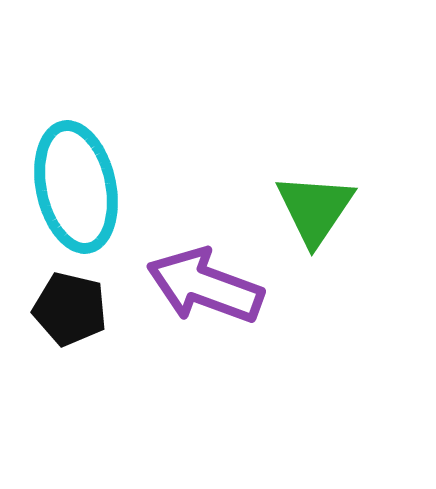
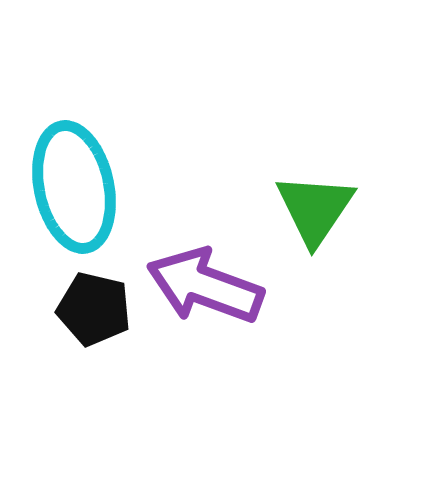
cyan ellipse: moved 2 px left
black pentagon: moved 24 px right
